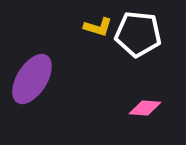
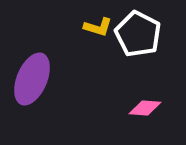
white pentagon: rotated 21 degrees clockwise
purple ellipse: rotated 9 degrees counterclockwise
